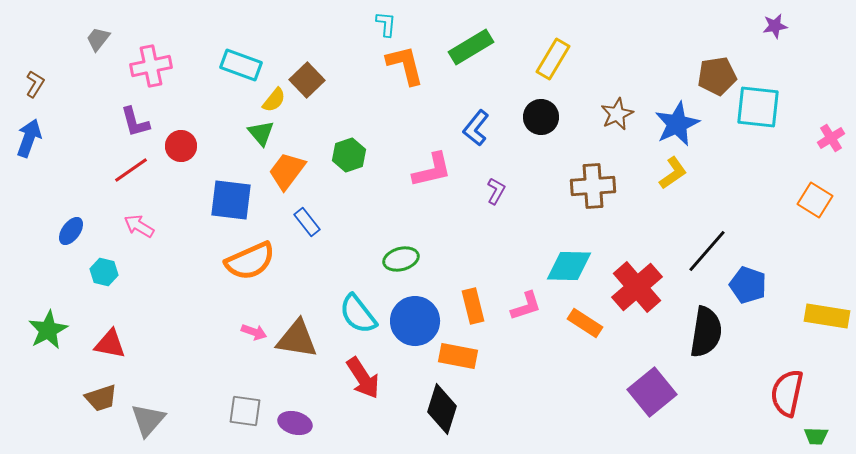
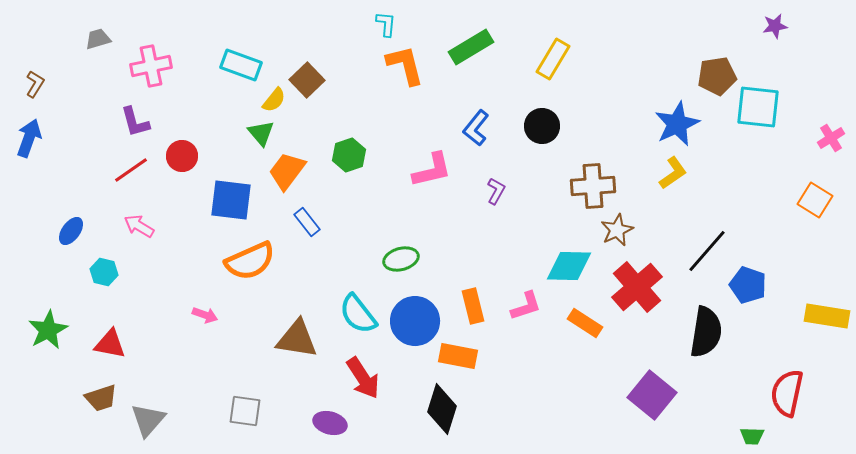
gray trapezoid at (98, 39): rotated 36 degrees clockwise
brown star at (617, 114): moved 116 px down
black circle at (541, 117): moved 1 px right, 9 px down
red circle at (181, 146): moved 1 px right, 10 px down
pink arrow at (254, 332): moved 49 px left, 17 px up
purple square at (652, 392): moved 3 px down; rotated 12 degrees counterclockwise
purple ellipse at (295, 423): moved 35 px right
green trapezoid at (816, 436): moved 64 px left
